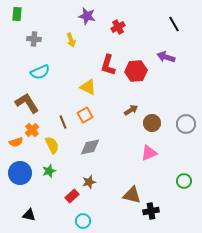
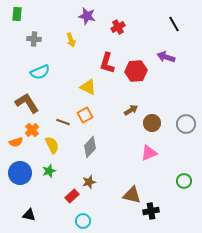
red L-shape: moved 1 px left, 2 px up
brown line: rotated 48 degrees counterclockwise
gray diamond: rotated 35 degrees counterclockwise
